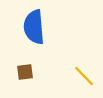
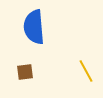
yellow line: moved 2 px right, 5 px up; rotated 15 degrees clockwise
